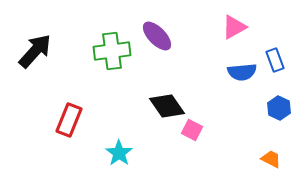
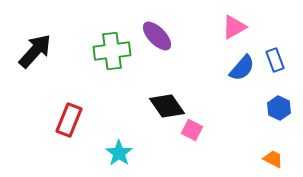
blue semicircle: moved 4 px up; rotated 44 degrees counterclockwise
orange trapezoid: moved 2 px right
